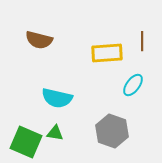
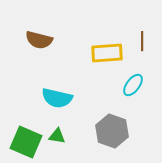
green triangle: moved 2 px right, 3 px down
